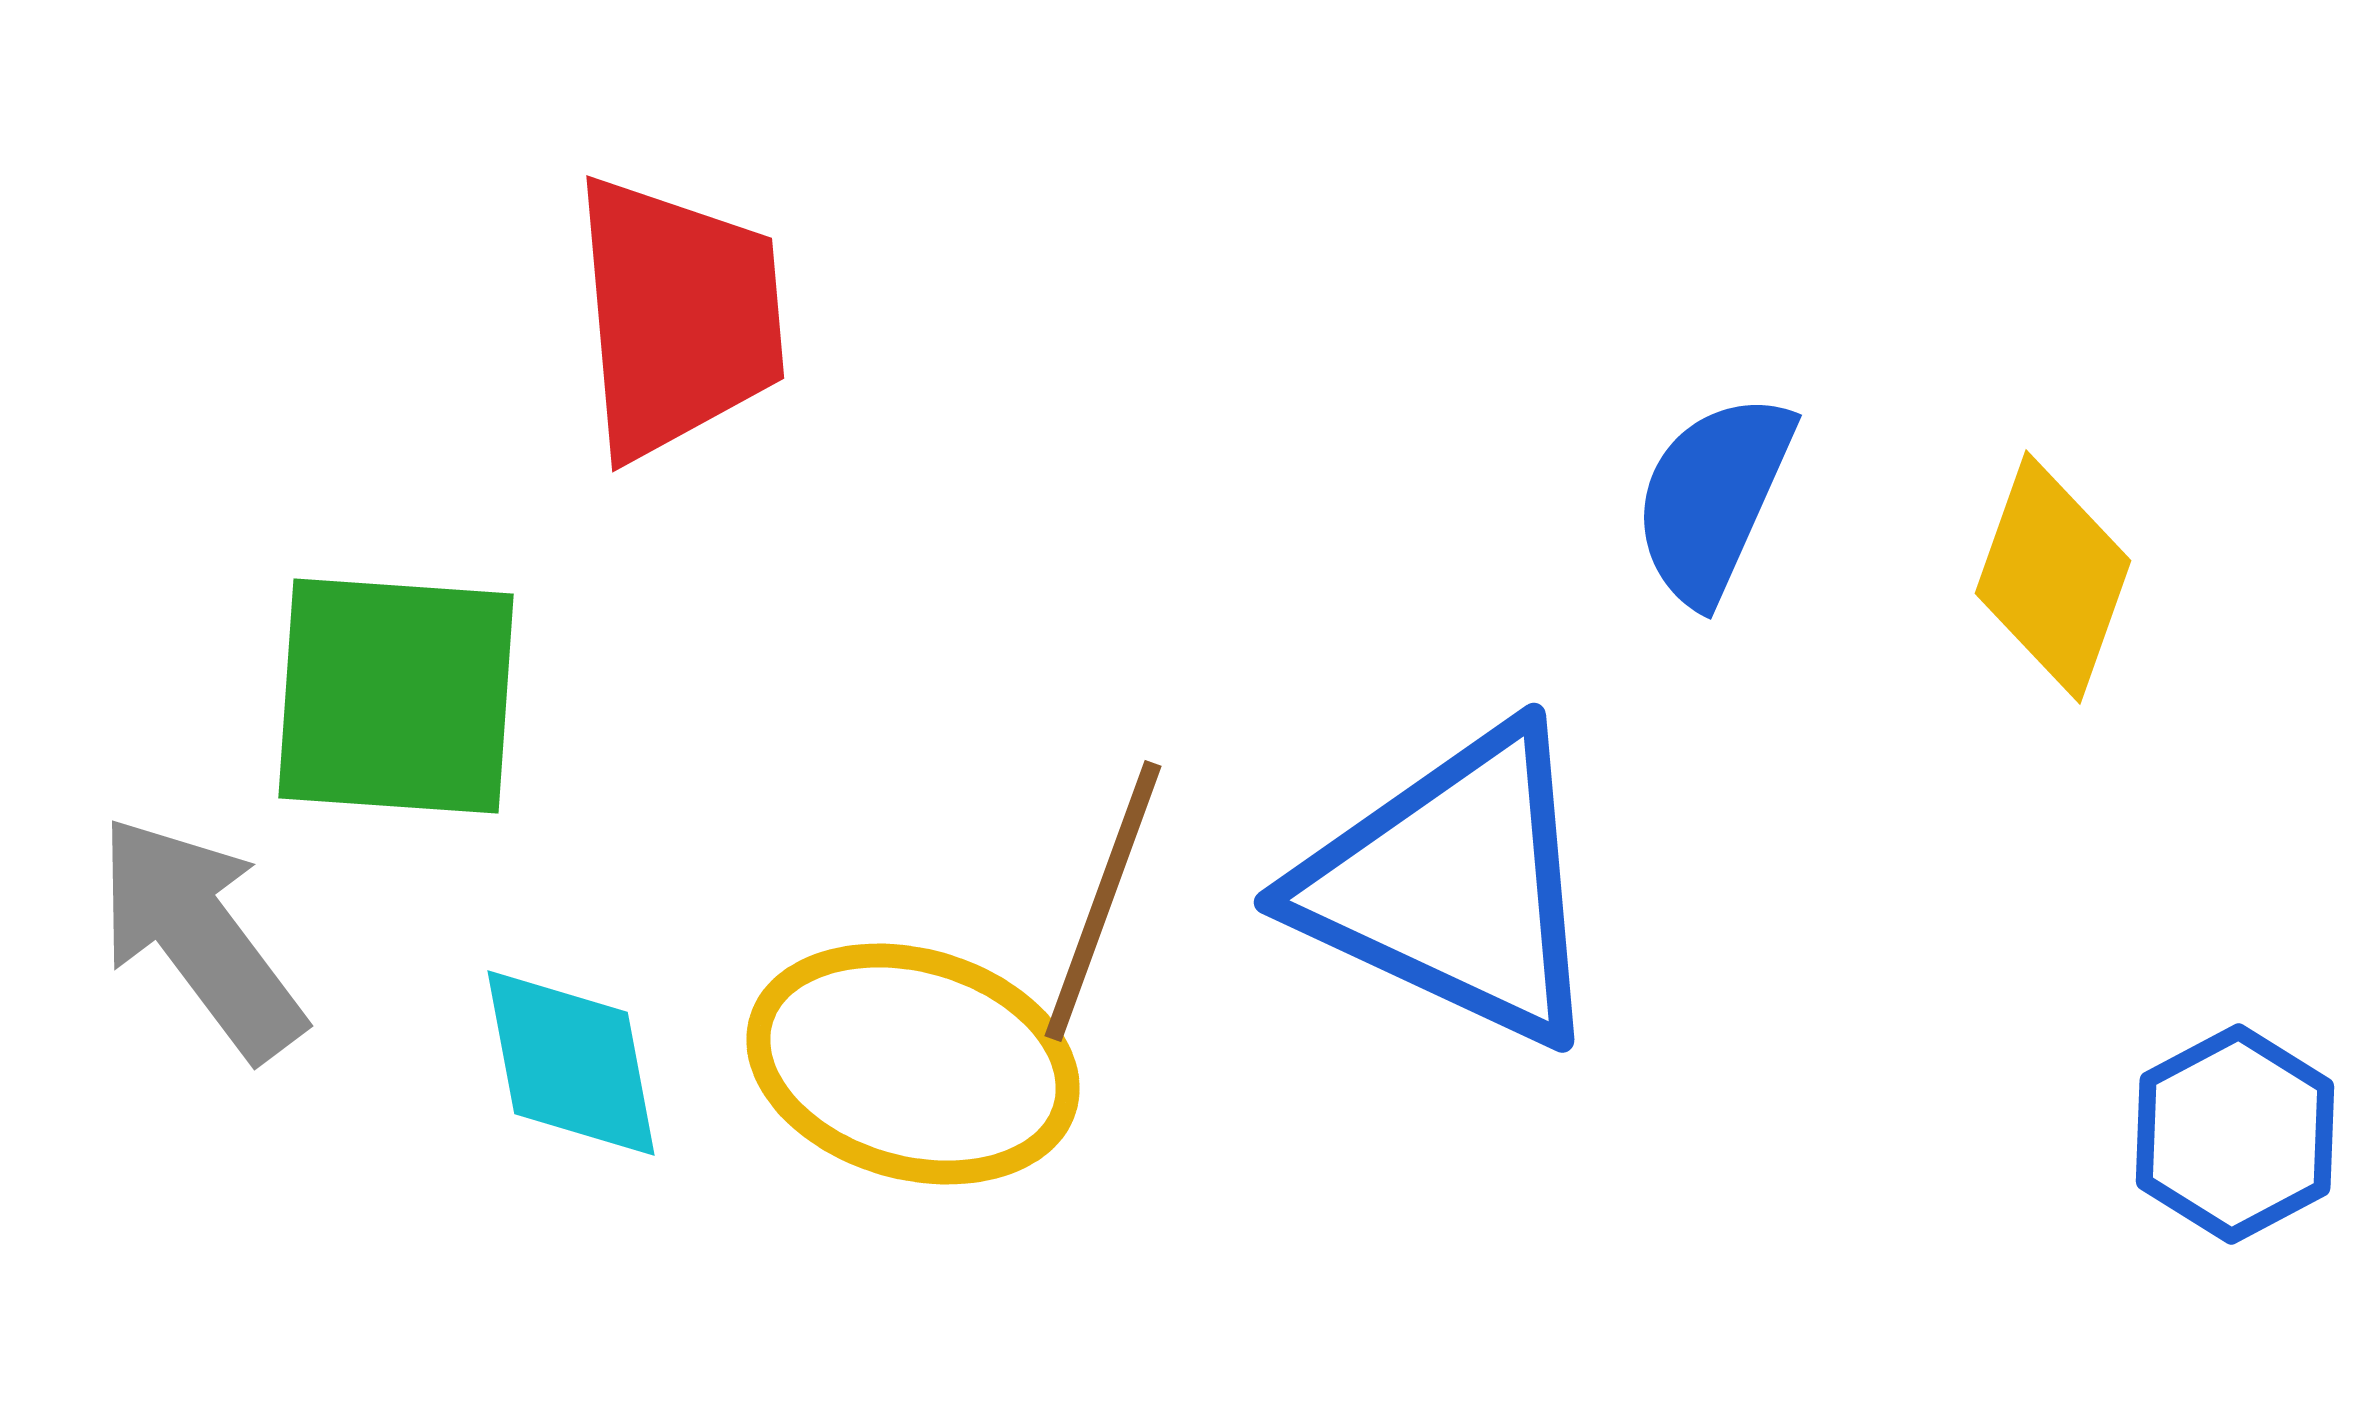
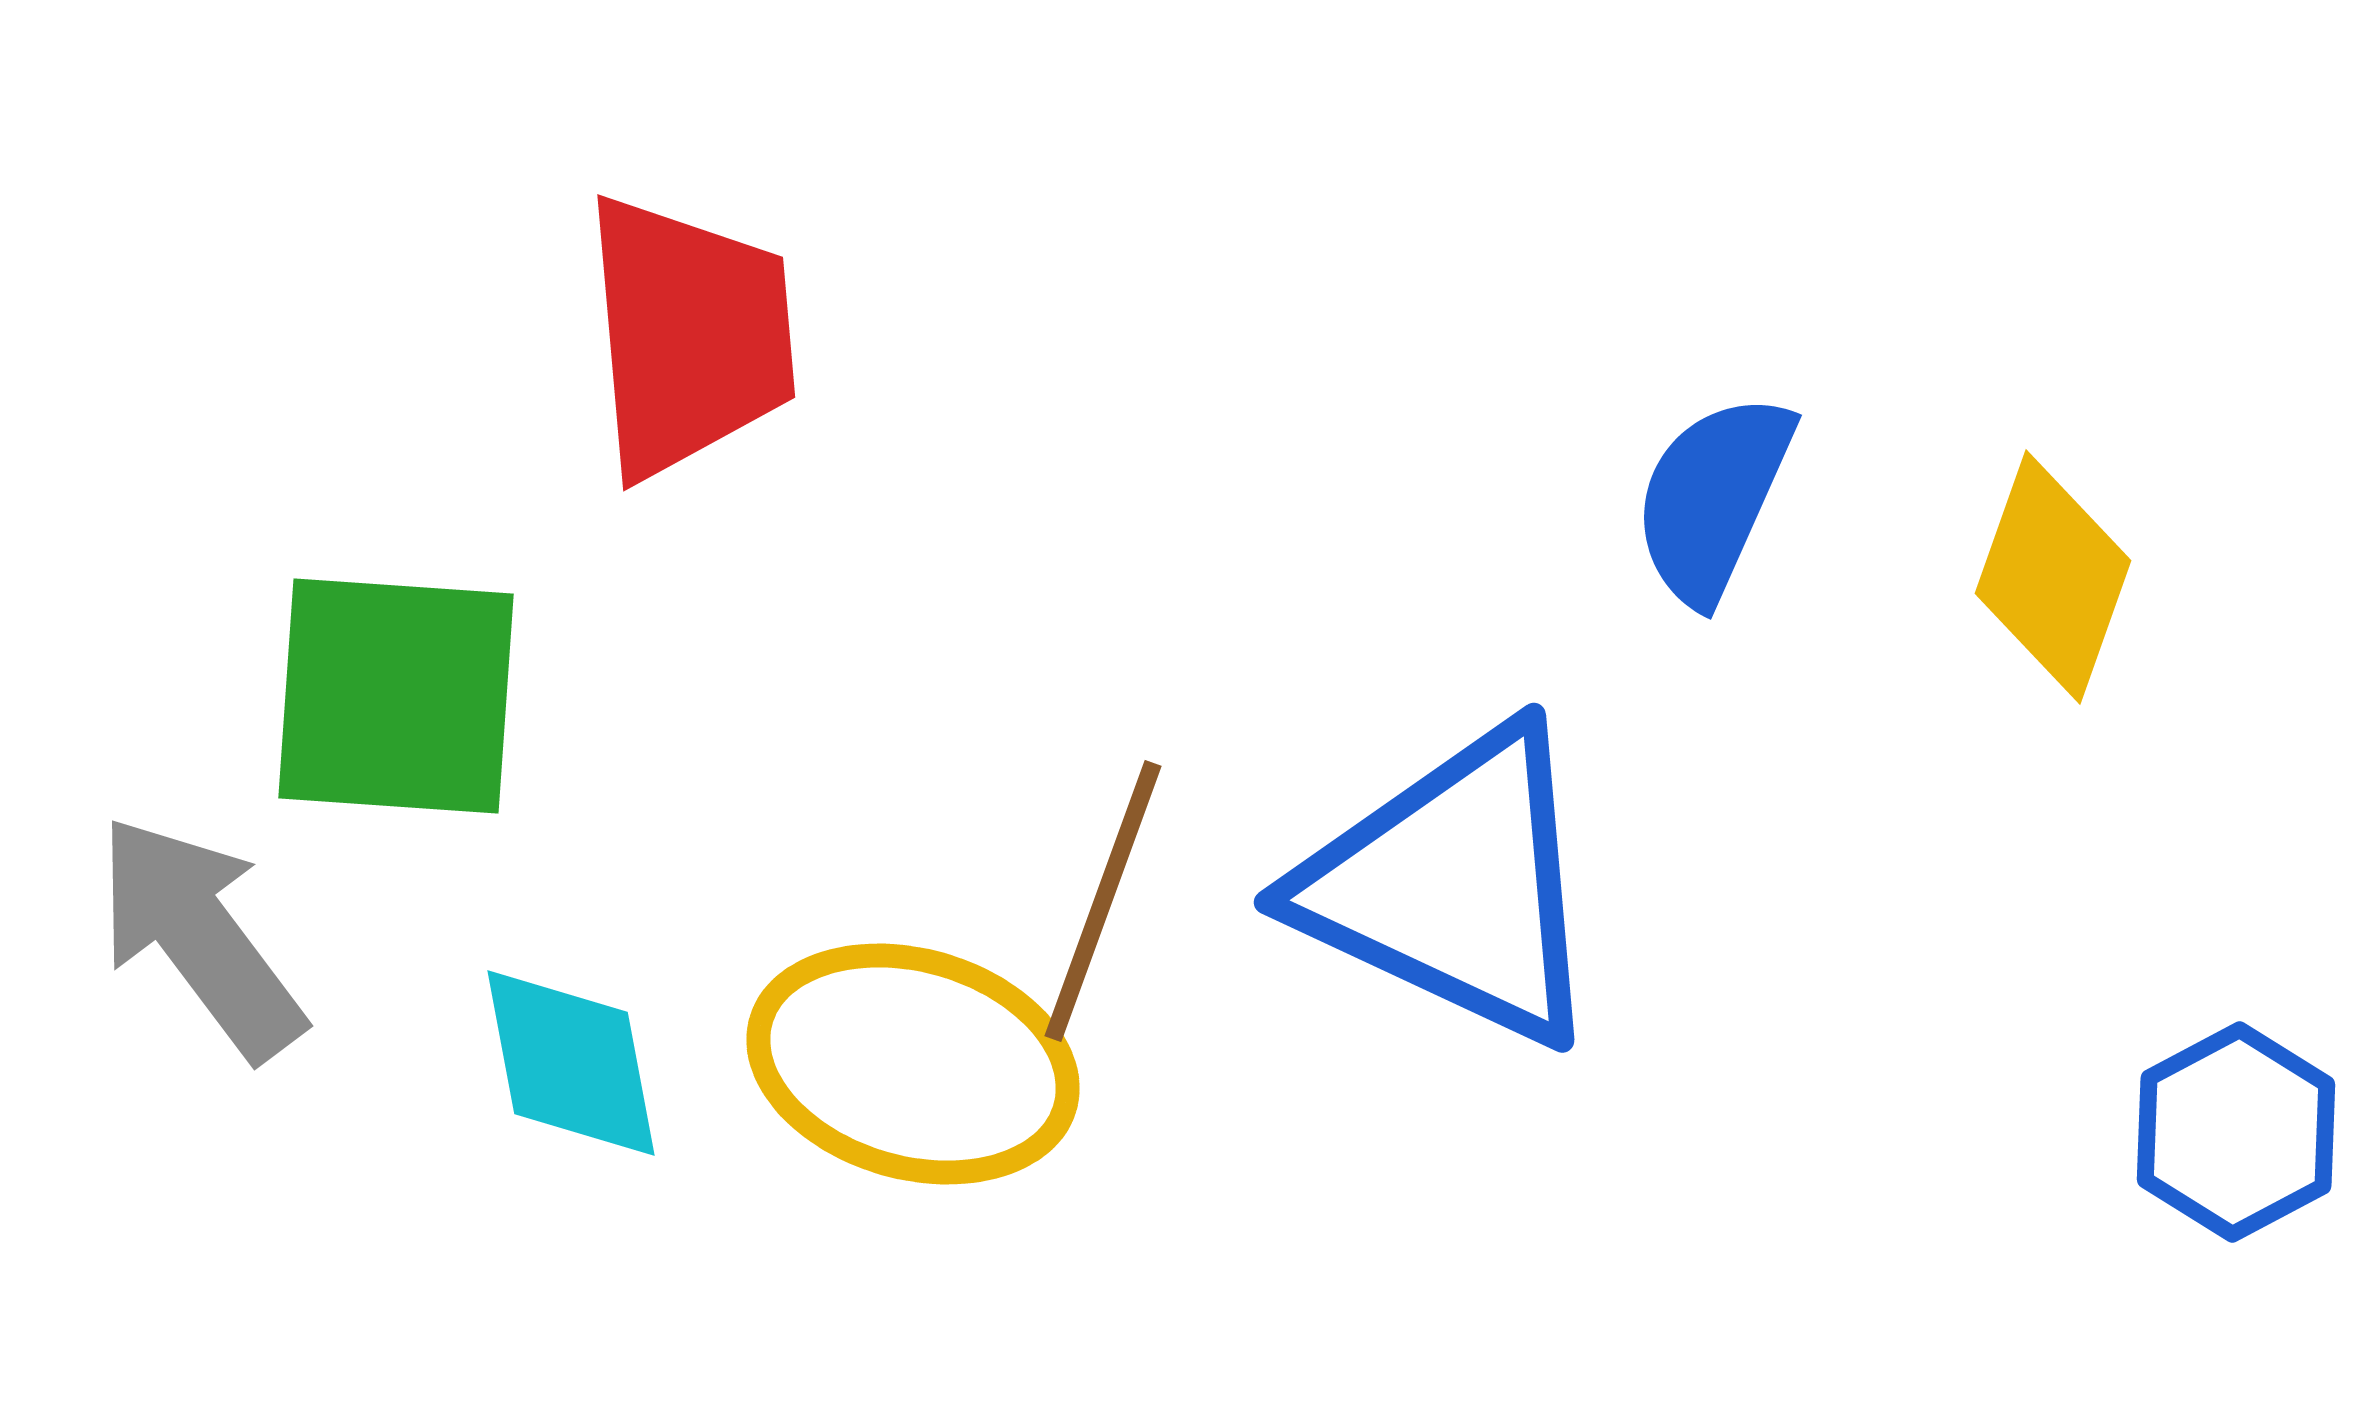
red trapezoid: moved 11 px right, 19 px down
blue hexagon: moved 1 px right, 2 px up
